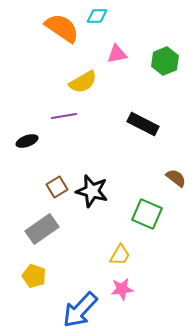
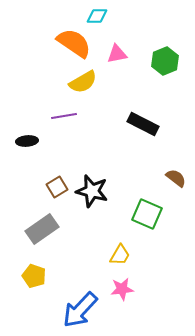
orange semicircle: moved 12 px right, 15 px down
black ellipse: rotated 15 degrees clockwise
